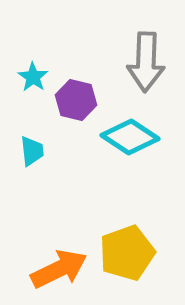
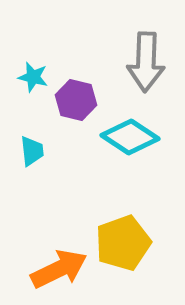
cyan star: rotated 20 degrees counterclockwise
yellow pentagon: moved 4 px left, 10 px up
